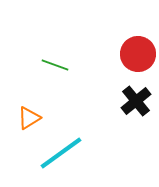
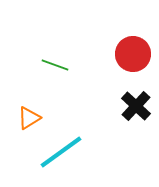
red circle: moved 5 px left
black cross: moved 5 px down; rotated 8 degrees counterclockwise
cyan line: moved 1 px up
